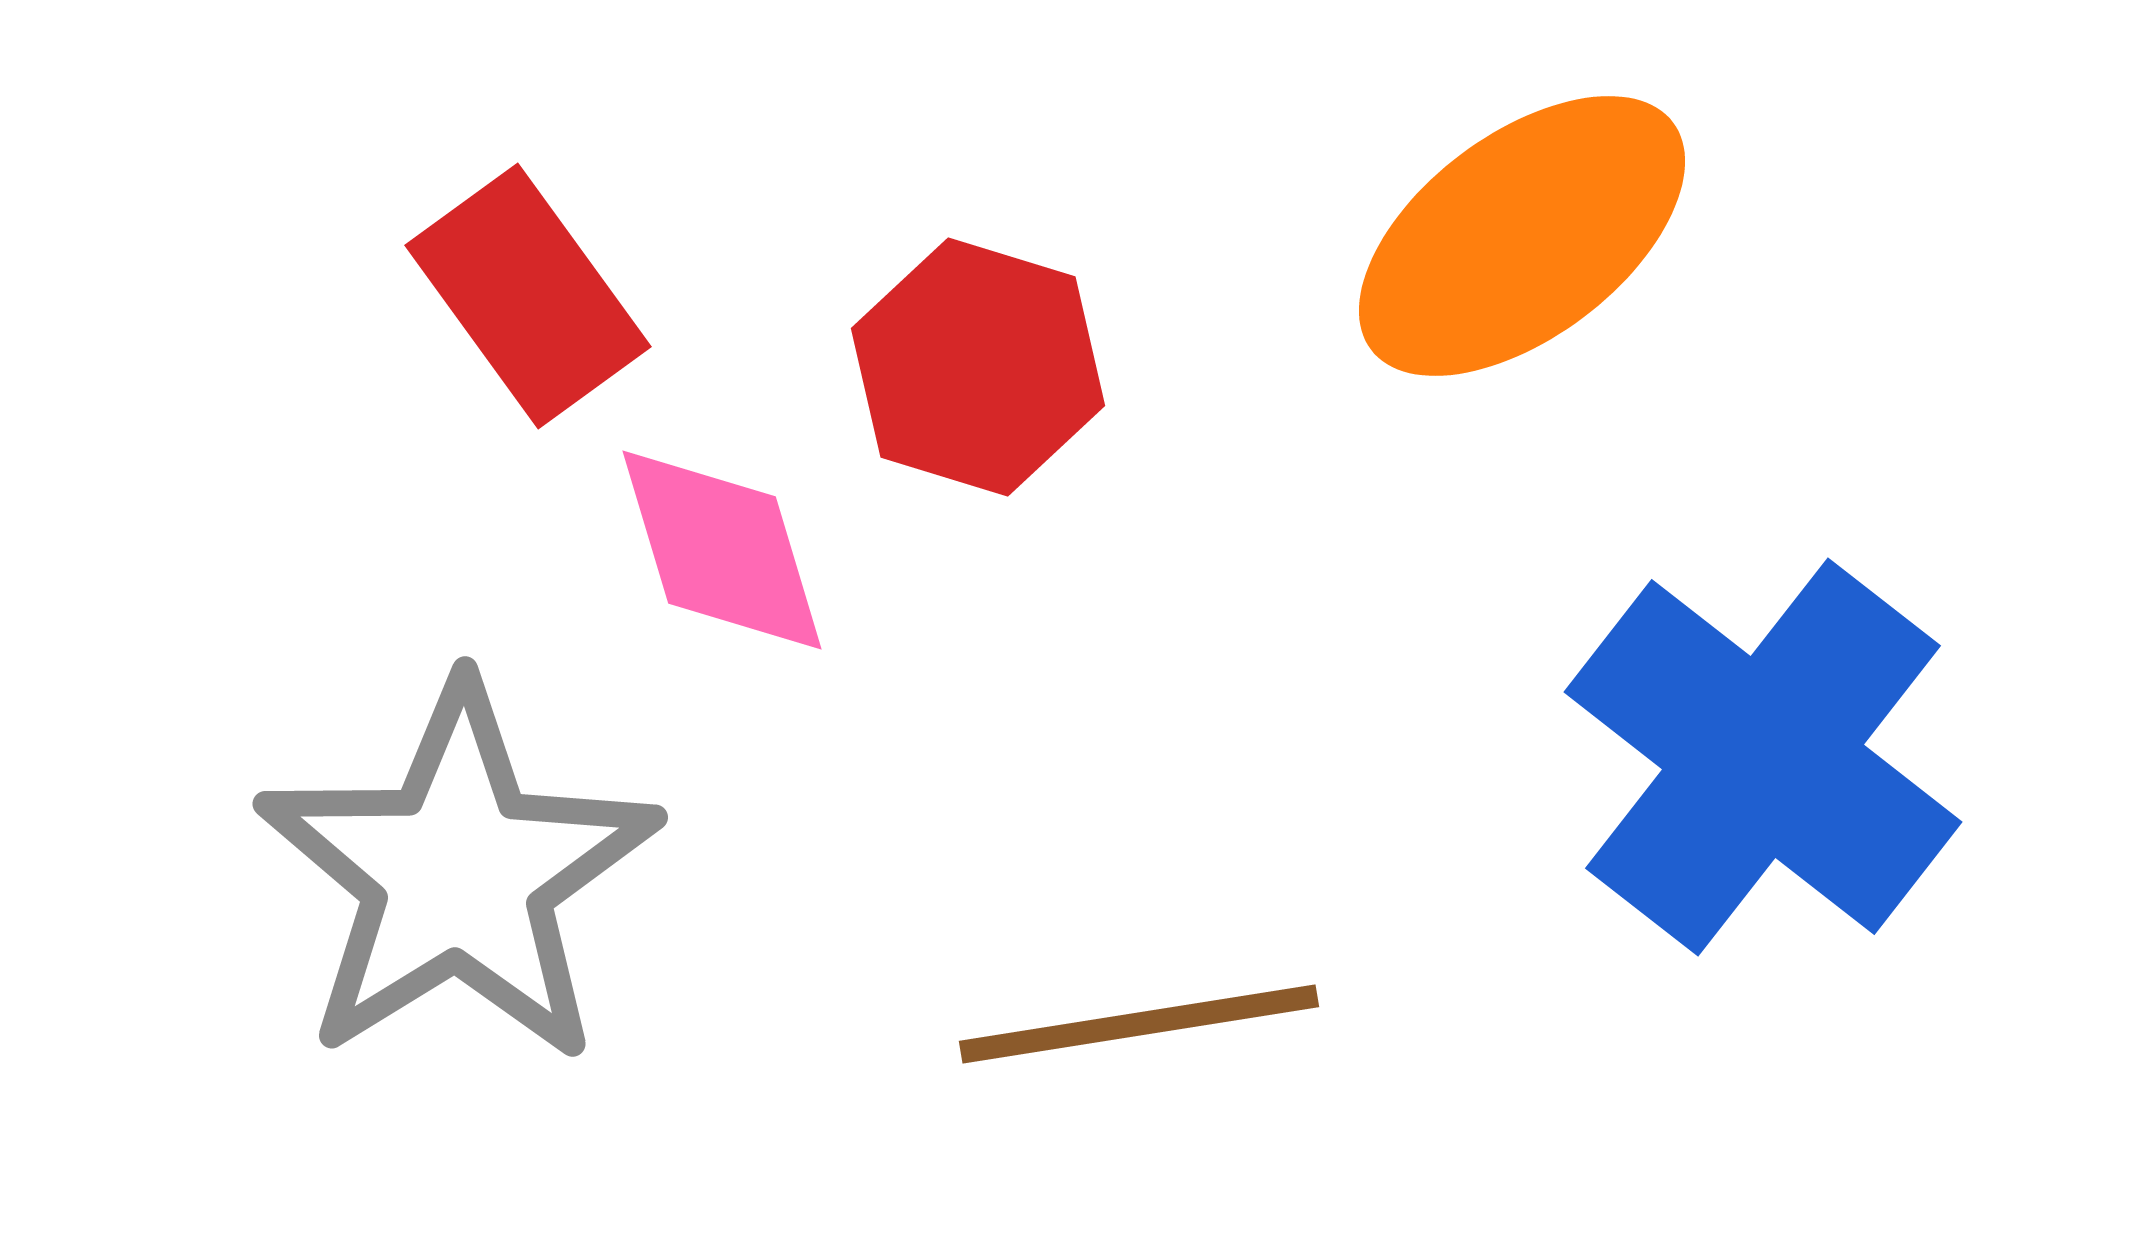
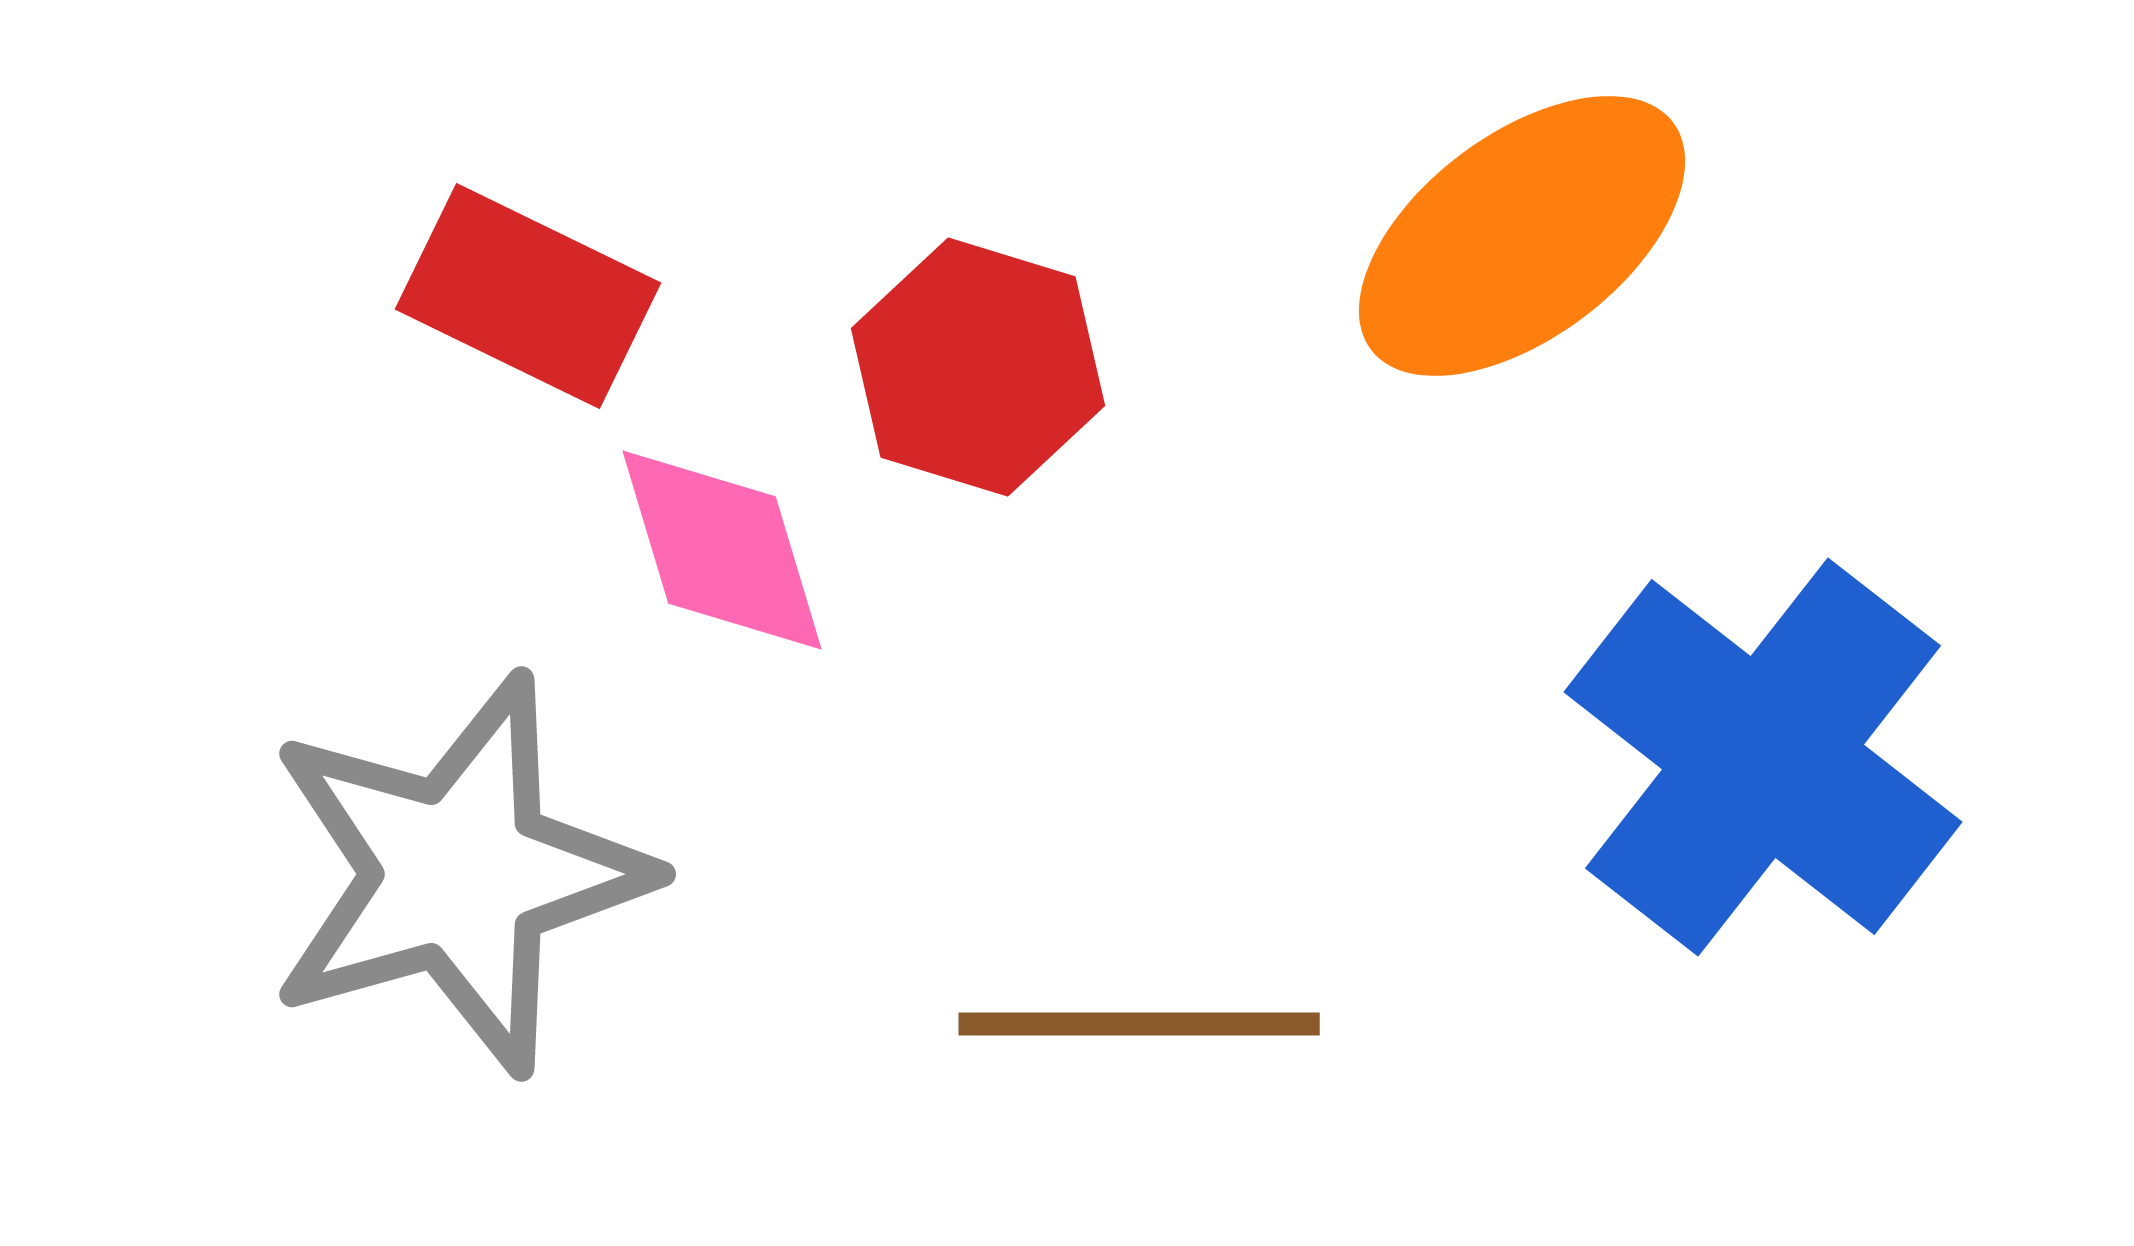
red rectangle: rotated 28 degrees counterclockwise
gray star: rotated 16 degrees clockwise
brown line: rotated 9 degrees clockwise
